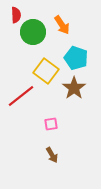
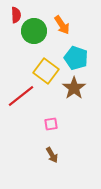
green circle: moved 1 px right, 1 px up
